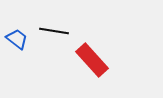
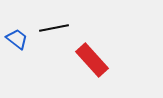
black line: moved 3 px up; rotated 20 degrees counterclockwise
